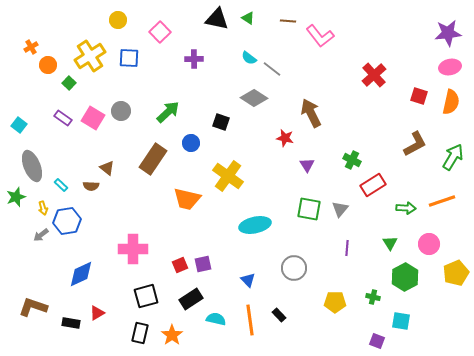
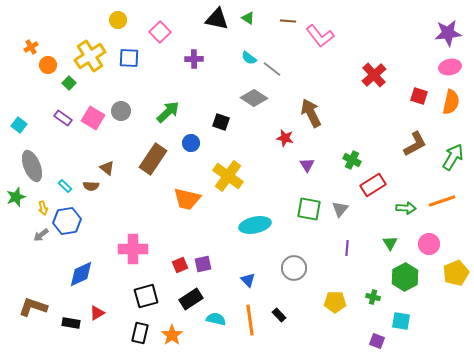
cyan rectangle at (61, 185): moved 4 px right, 1 px down
